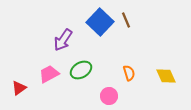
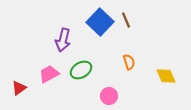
purple arrow: rotated 20 degrees counterclockwise
orange semicircle: moved 11 px up
